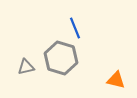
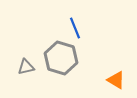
orange triangle: rotated 18 degrees clockwise
